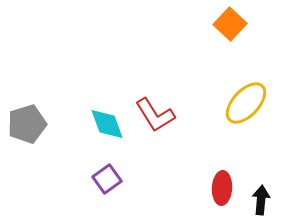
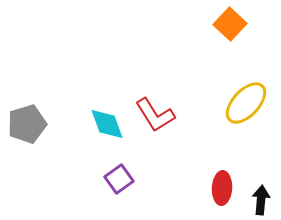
purple square: moved 12 px right
